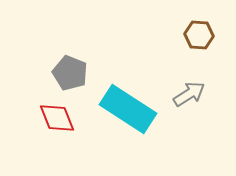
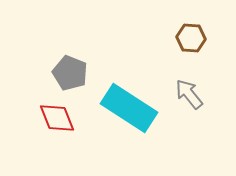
brown hexagon: moved 8 px left, 3 px down
gray arrow: rotated 96 degrees counterclockwise
cyan rectangle: moved 1 px right, 1 px up
